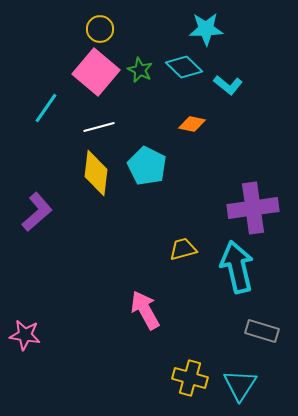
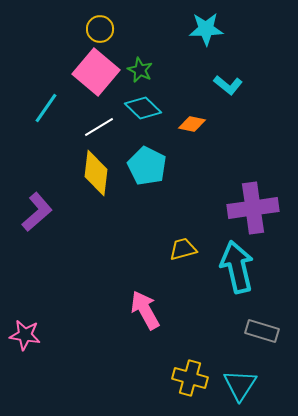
cyan diamond: moved 41 px left, 41 px down
white line: rotated 16 degrees counterclockwise
